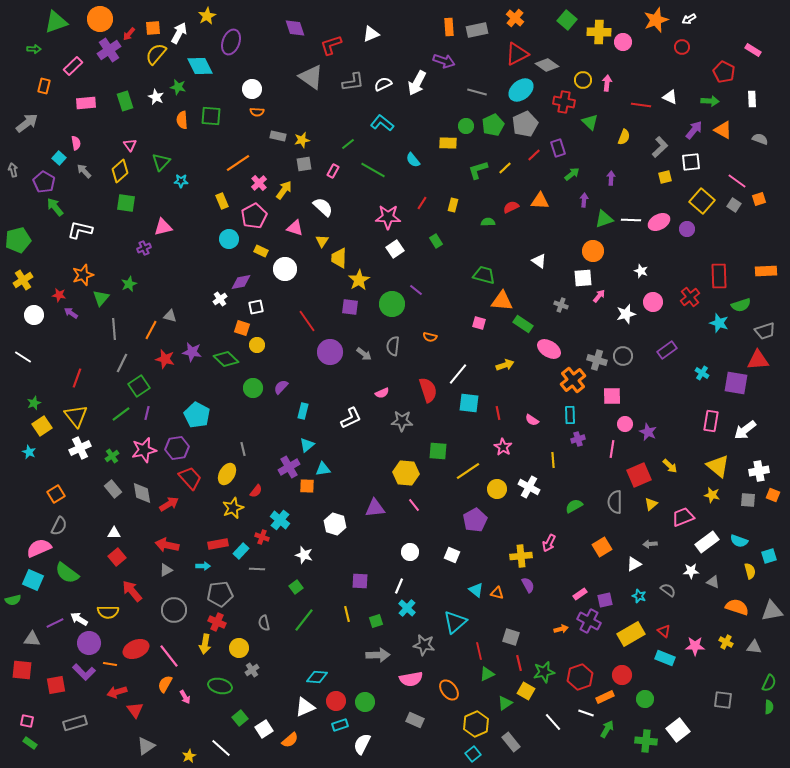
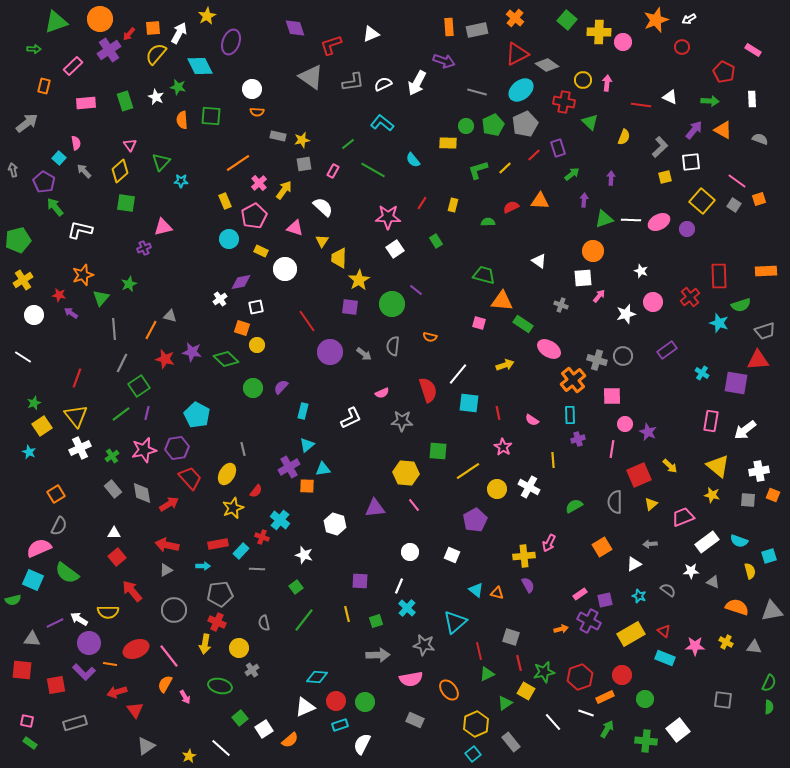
yellow rectangle at (222, 201): moved 3 px right
yellow cross at (521, 556): moved 3 px right
